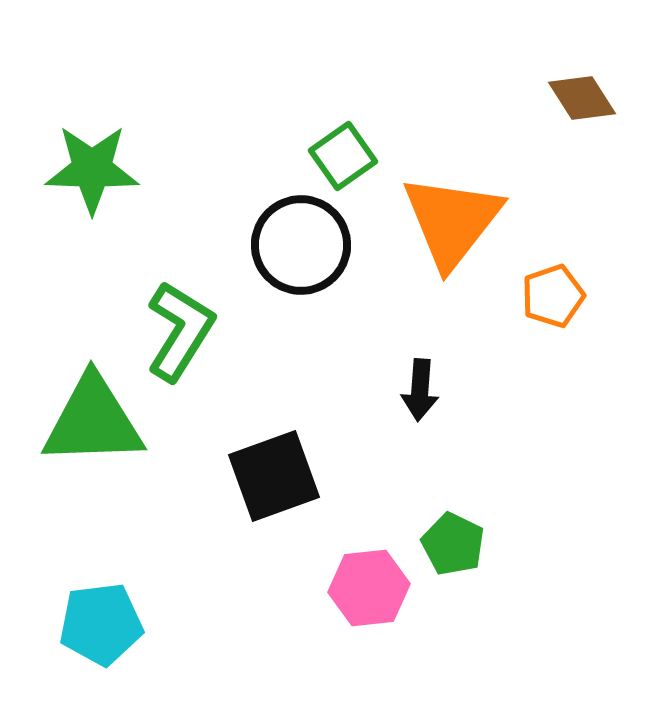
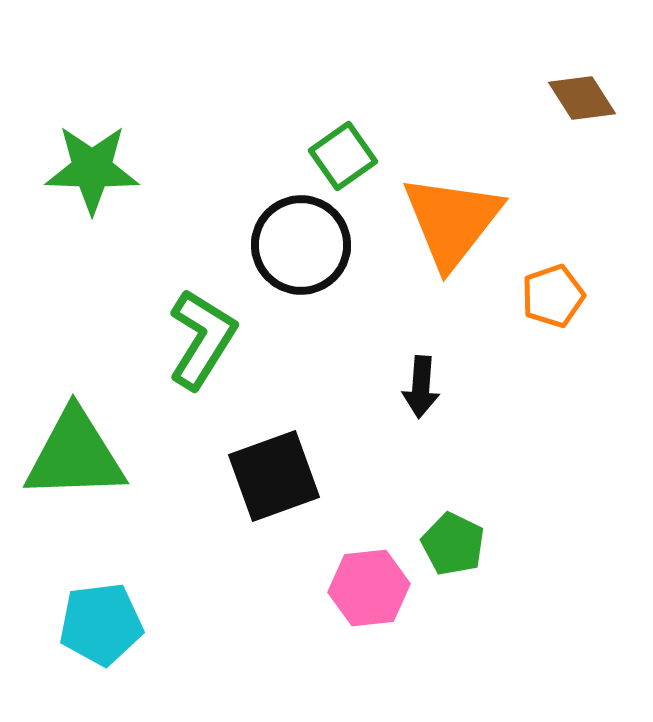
green L-shape: moved 22 px right, 8 px down
black arrow: moved 1 px right, 3 px up
green triangle: moved 18 px left, 34 px down
